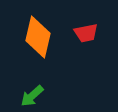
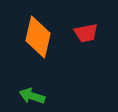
green arrow: rotated 60 degrees clockwise
